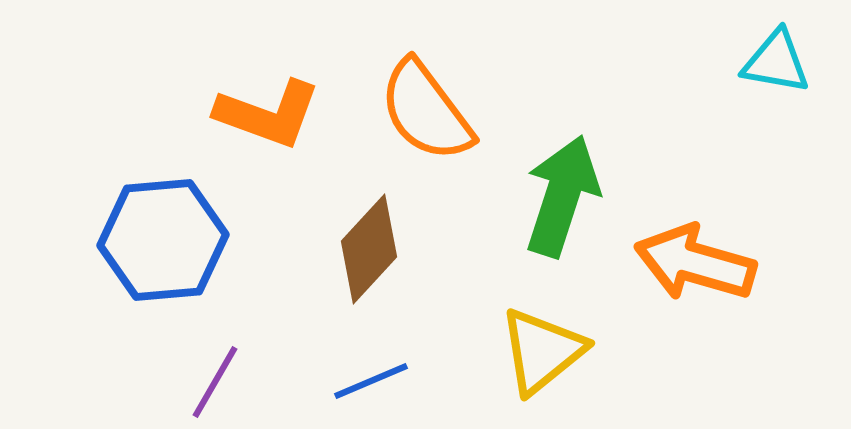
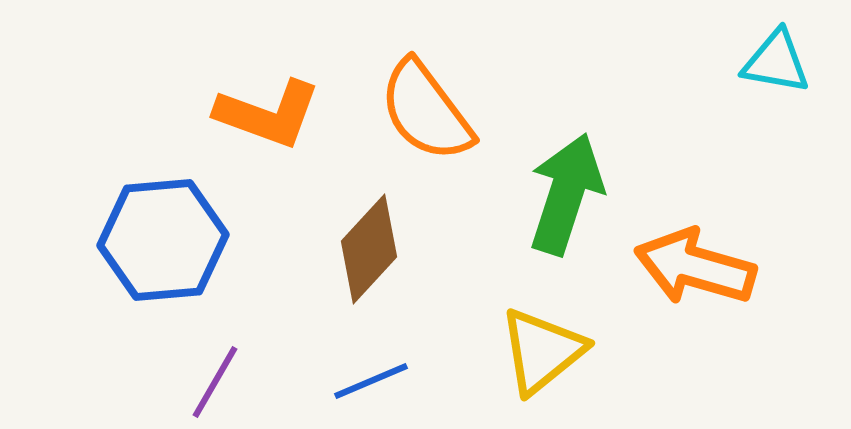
green arrow: moved 4 px right, 2 px up
orange arrow: moved 4 px down
